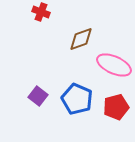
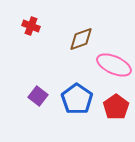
red cross: moved 10 px left, 14 px down
blue pentagon: rotated 12 degrees clockwise
red pentagon: rotated 20 degrees counterclockwise
